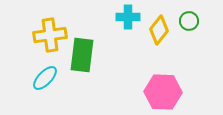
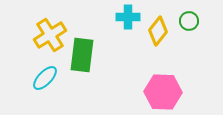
yellow diamond: moved 1 px left, 1 px down
yellow cross: rotated 24 degrees counterclockwise
